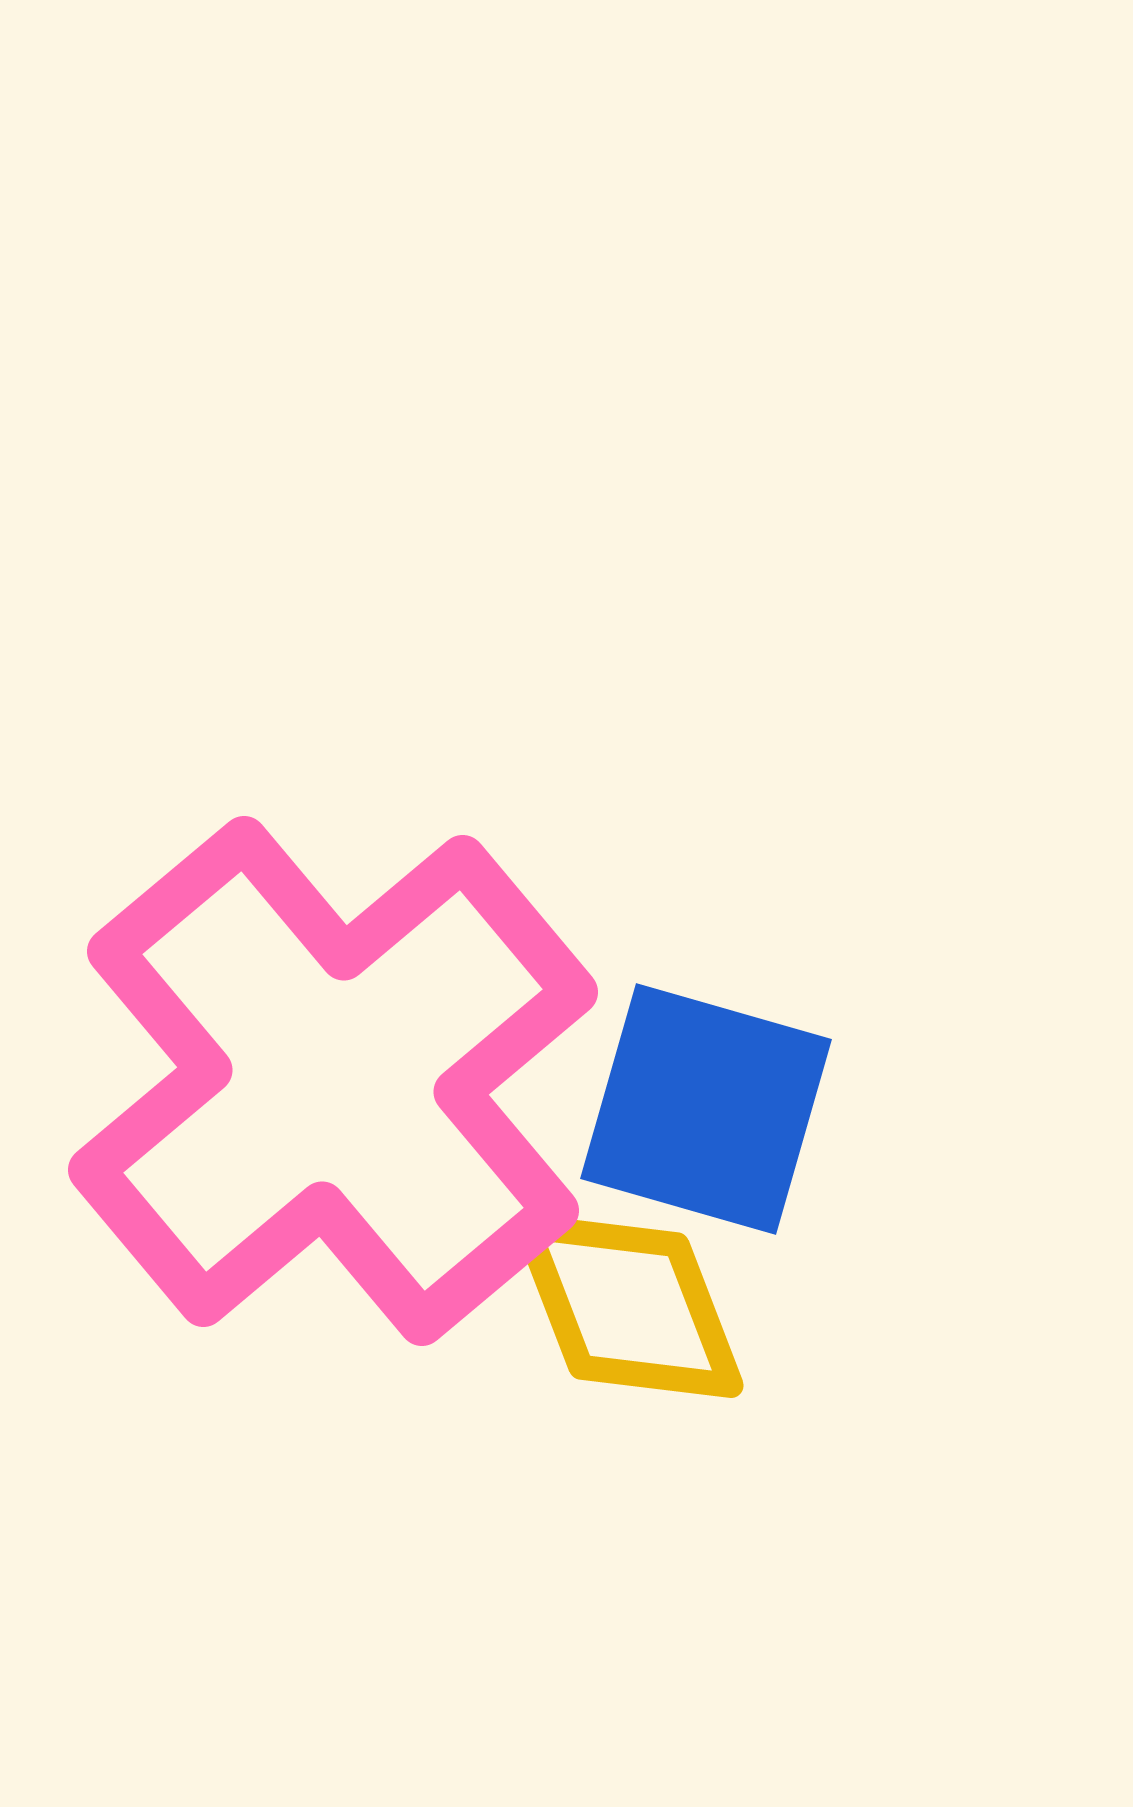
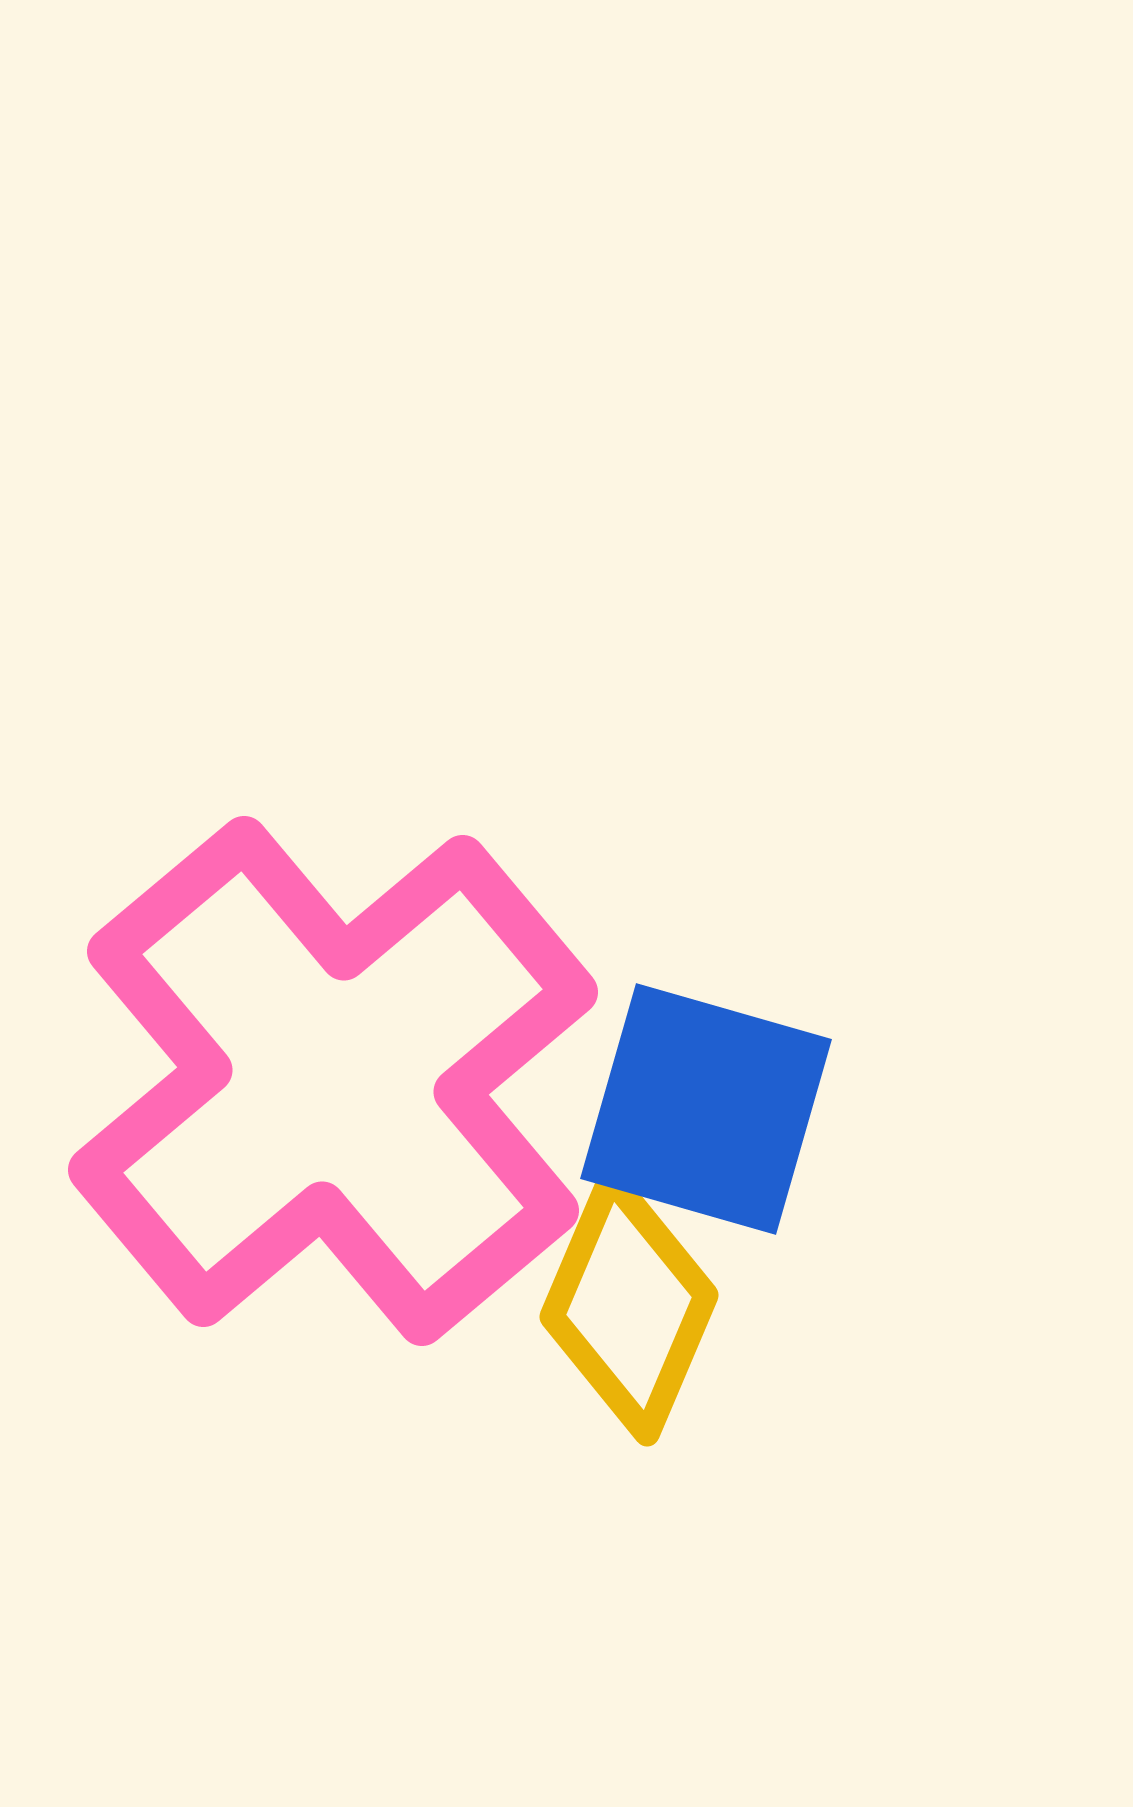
yellow diamond: rotated 44 degrees clockwise
